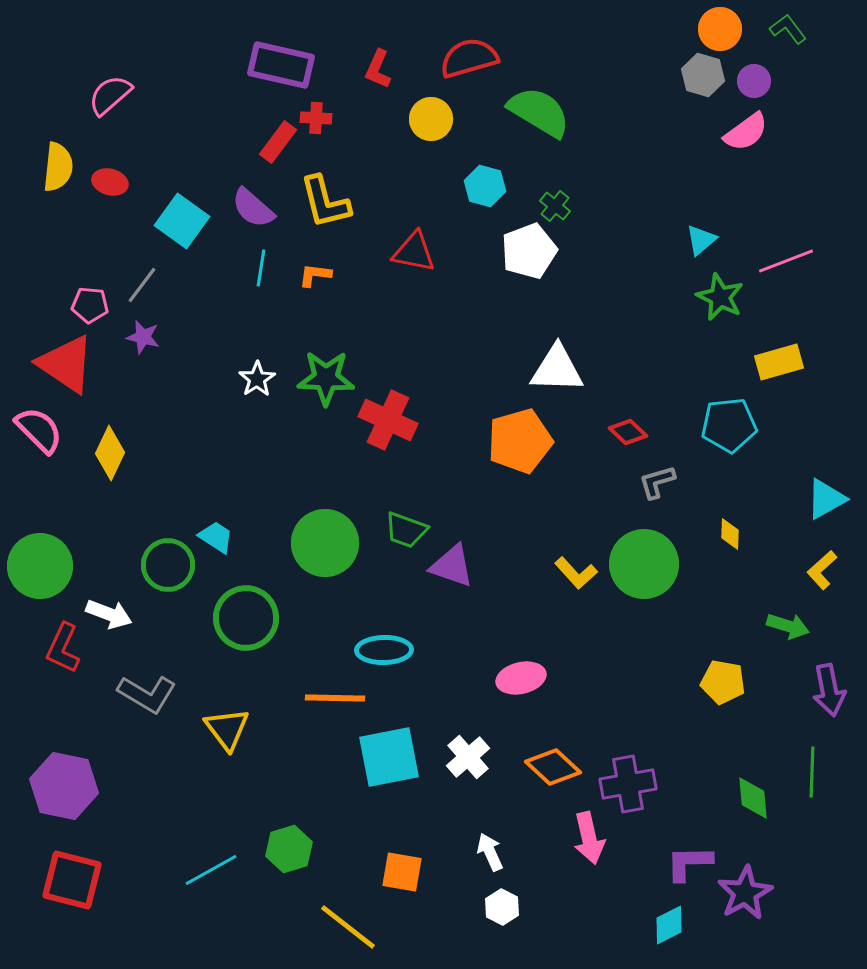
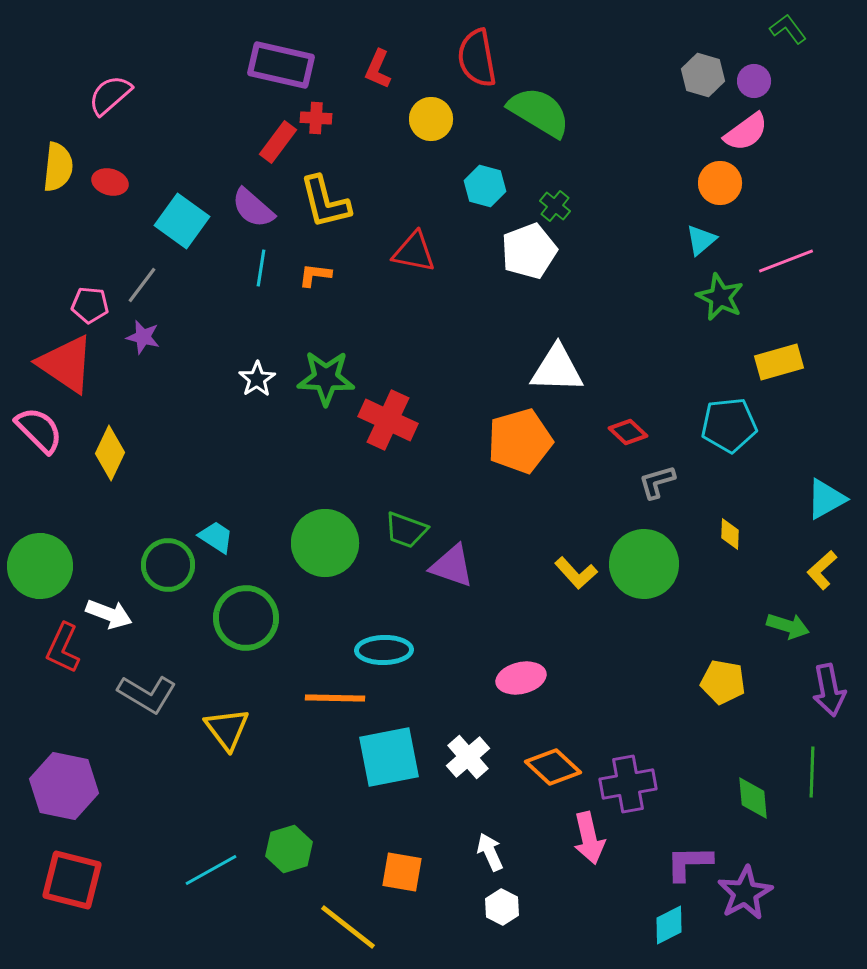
orange circle at (720, 29): moved 154 px down
red semicircle at (469, 58): moved 8 px right; rotated 84 degrees counterclockwise
